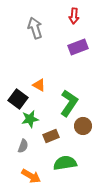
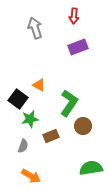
green semicircle: moved 26 px right, 5 px down
